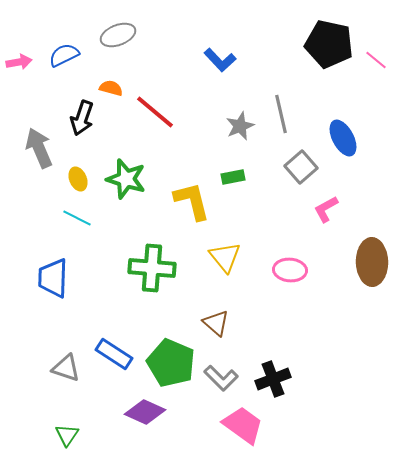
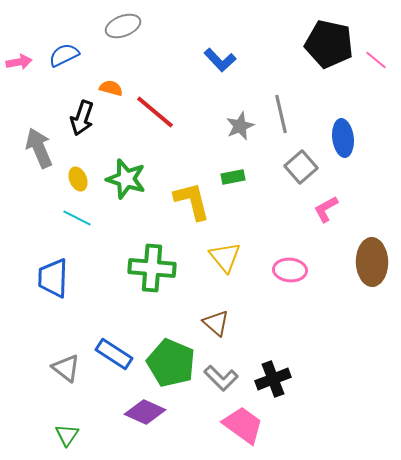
gray ellipse: moved 5 px right, 9 px up
blue ellipse: rotated 21 degrees clockwise
gray triangle: rotated 20 degrees clockwise
